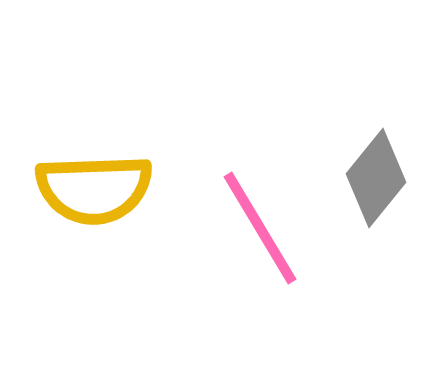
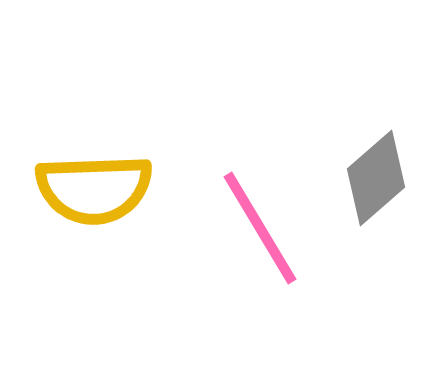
gray diamond: rotated 10 degrees clockwise
